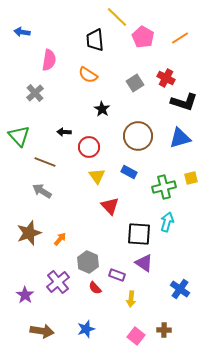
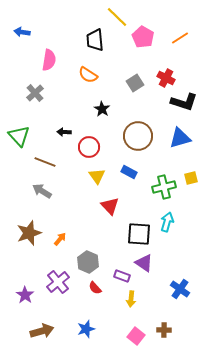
purple rectangle: moved 5 px right, 1 px down
brown arrow: rotated 25 degrees counterclockwise
